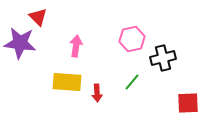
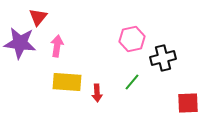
red triangle: rotated 24 degrees clockwise
pink arrow: moved 19 px left
